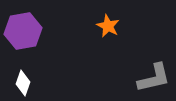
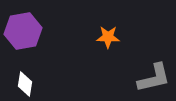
orange star: moved 11 px down; rotated 25 degrees counterclockwise
white diamond: moved 2 px right, 1 px down; rotated 10 degrees counterclockwise
